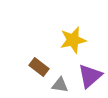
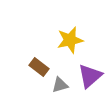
yellow star: moved 3 px left
gray triangle: rotated 24 degrees counterclockwise
